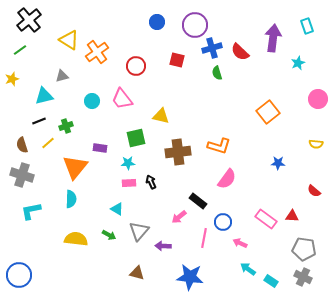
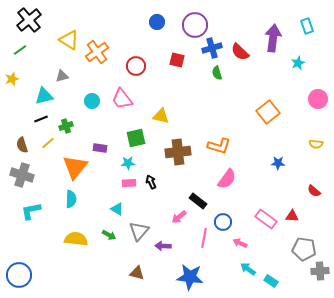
black line at (39, 121): moved 2 px right, 2 px up
gray cross at (303, 277): moved 17 px right, 6 px up; rotated 30 degrees counterclockwise
